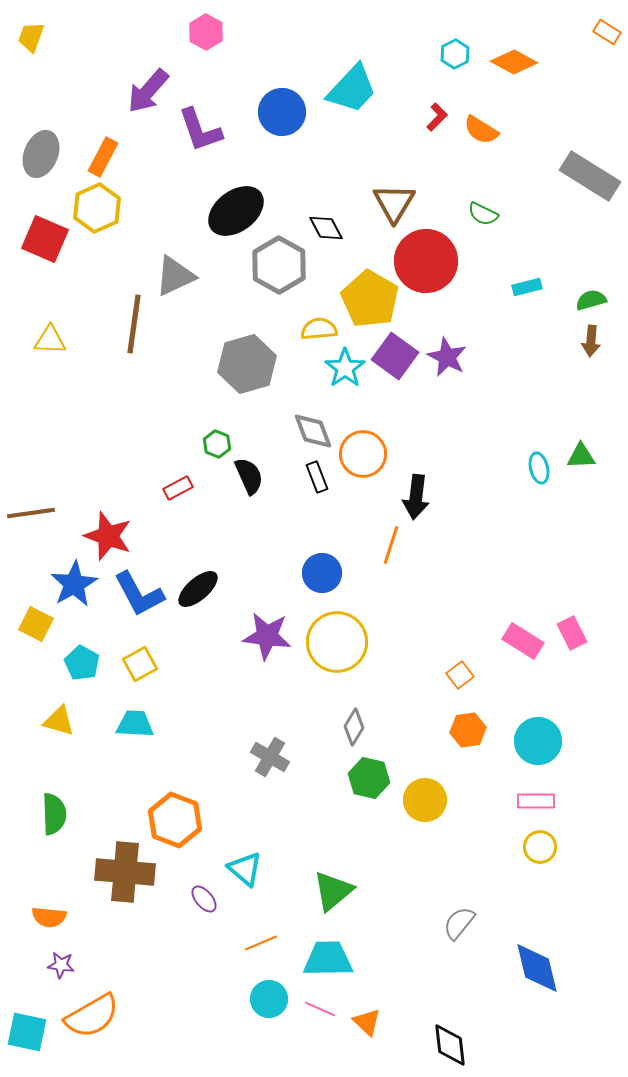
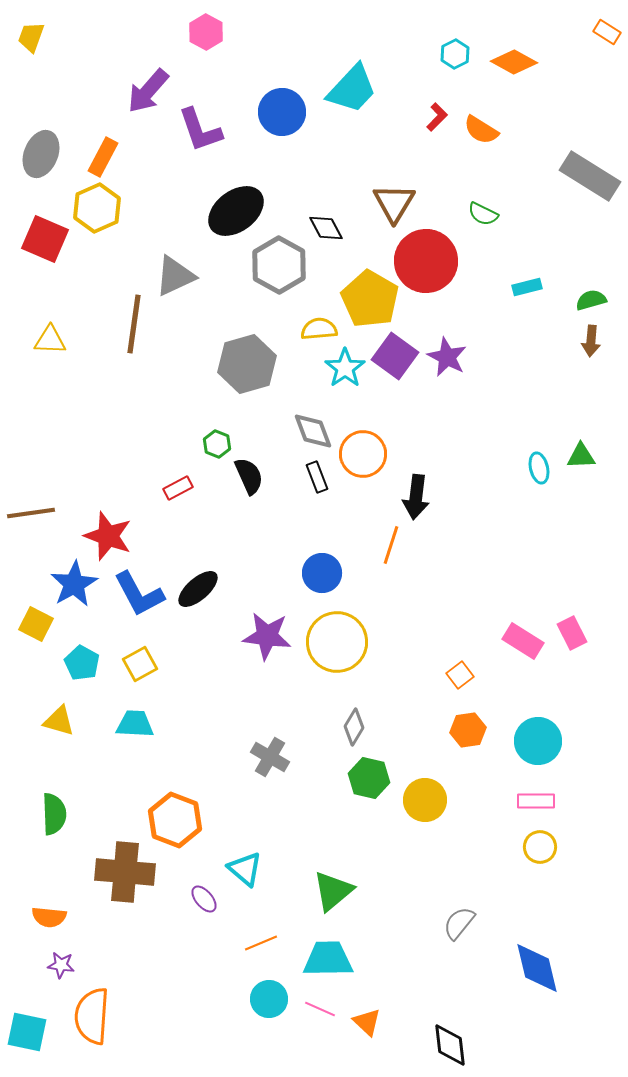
orange semicircle at (92, 1016): rotated 124 degrees clockwise
